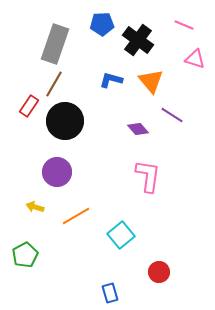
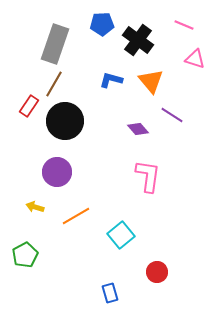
red circle: moved 2 px left
